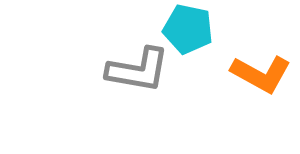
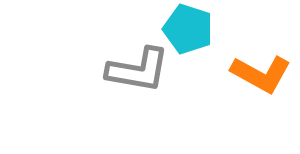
cyan pentagon: rotated 6 degrees clockwise
